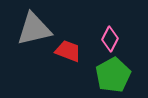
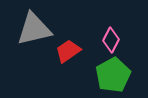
pink diamond: moved 1 px right, 1 px down
red trapezoid: rotated 56 degrees counterclockwise
